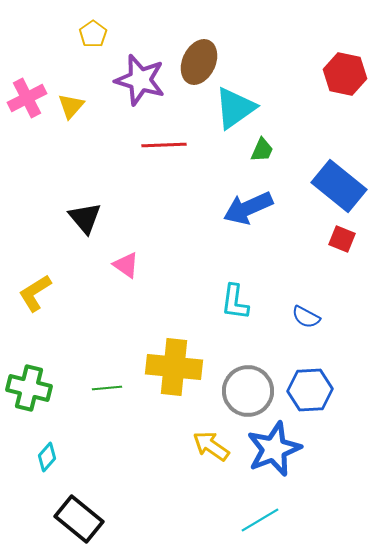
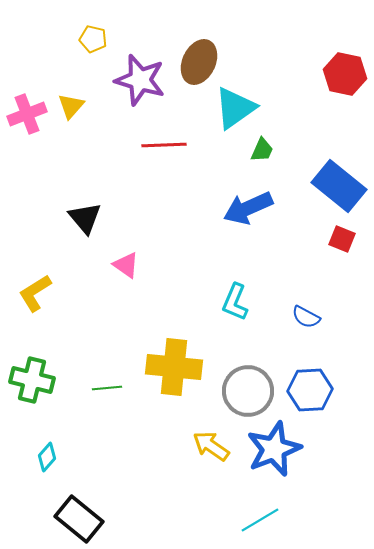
yellow pentagon: moved 5 px down; rotated 24 degrees counterclockwise
pink cross: moved 16 px down; rotated 6 degrees clockwise
cyan L-shape: rotated 15 degrees clockwise
green cross: moved 3 px right, 8 px up
